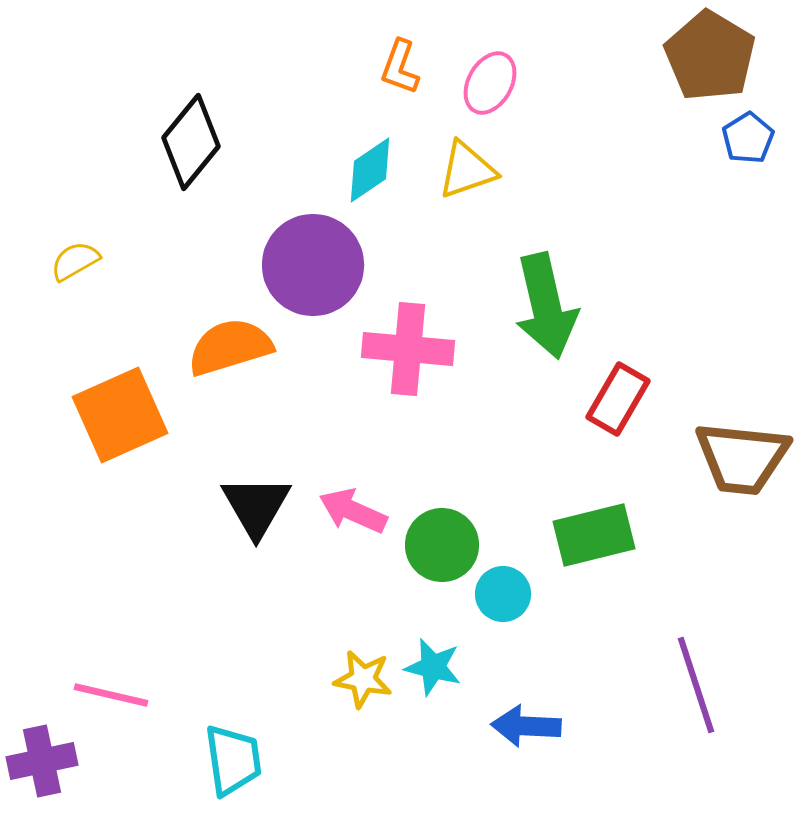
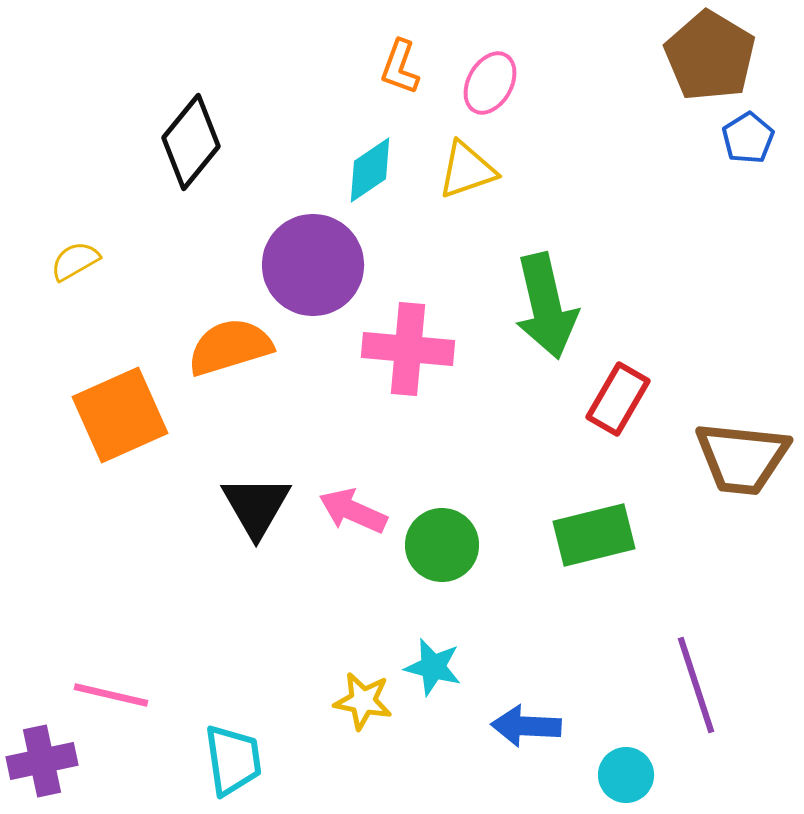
cyan circle: moved 123 px right, 181 px down
yellow star: moved 22 px down
